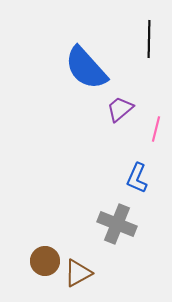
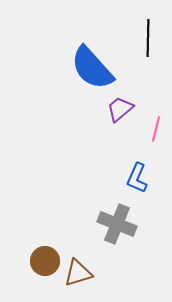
black line: moved 1 px left, 1 px up
blue semicircle: moved 6 px right
brown triangle: rotated 12 degrees clockwise
